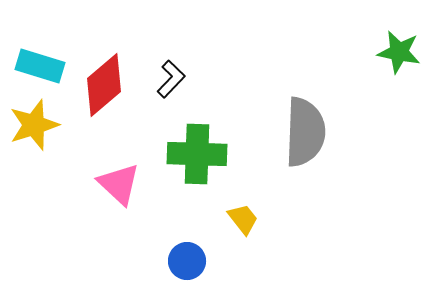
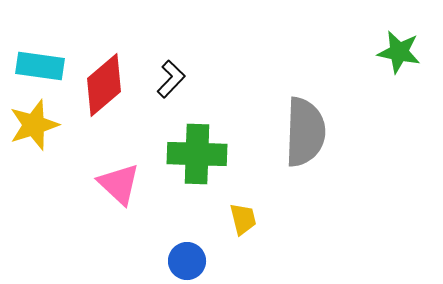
cyan rectangle: rotated 9 degrees counterclockwise
yellow trapezoid: rotated 24 degrees clockwise
